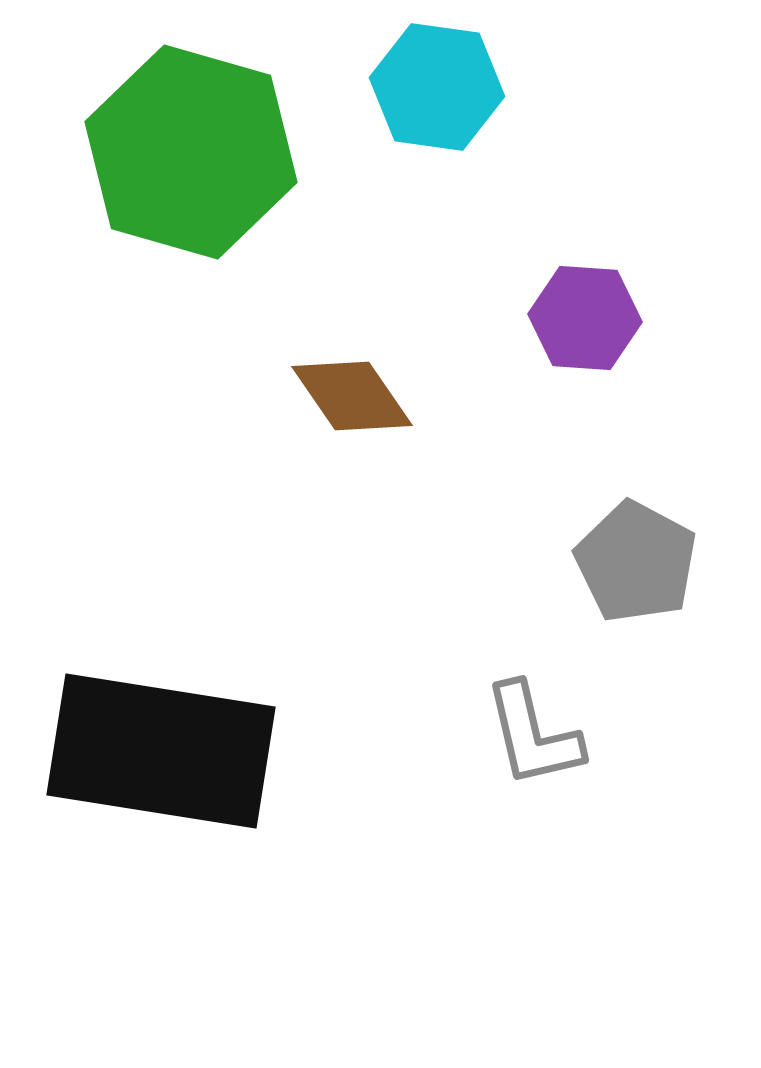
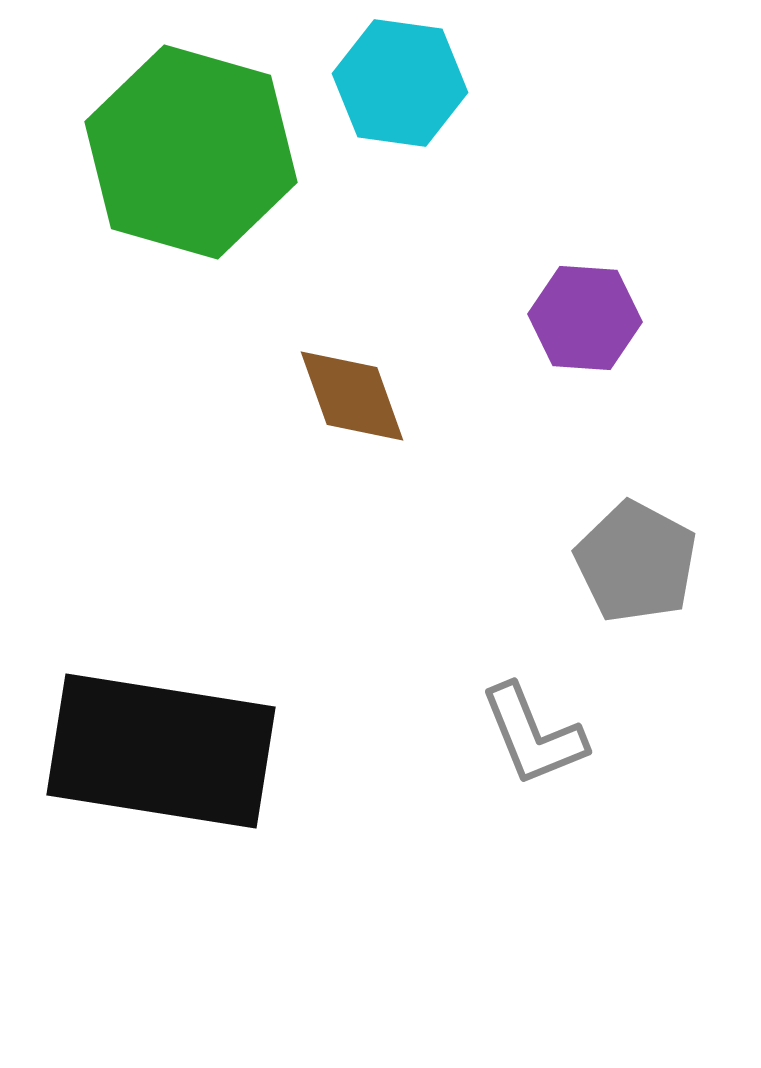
cyan hexagon: moved 37 px left, 4 px up
brown diamond: rotated 15 degrees clockwise
gray L-shape: rotated 9 degrees counterclockwise
